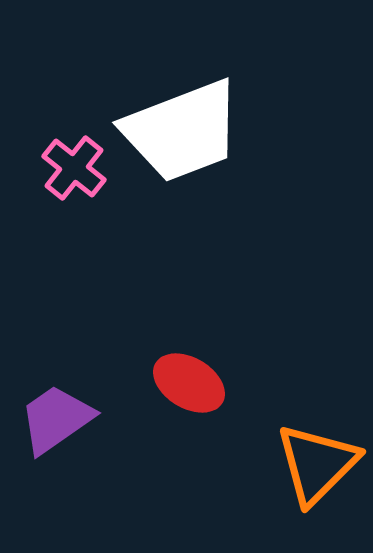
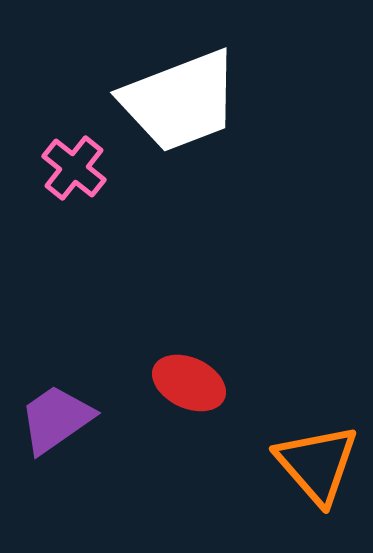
white trapezoid: moved 2 px left, 30 px up
red ellipse: rotated 6 degrees counterclockwise
orange triangle: rotated 26 degrees counterclockwise
